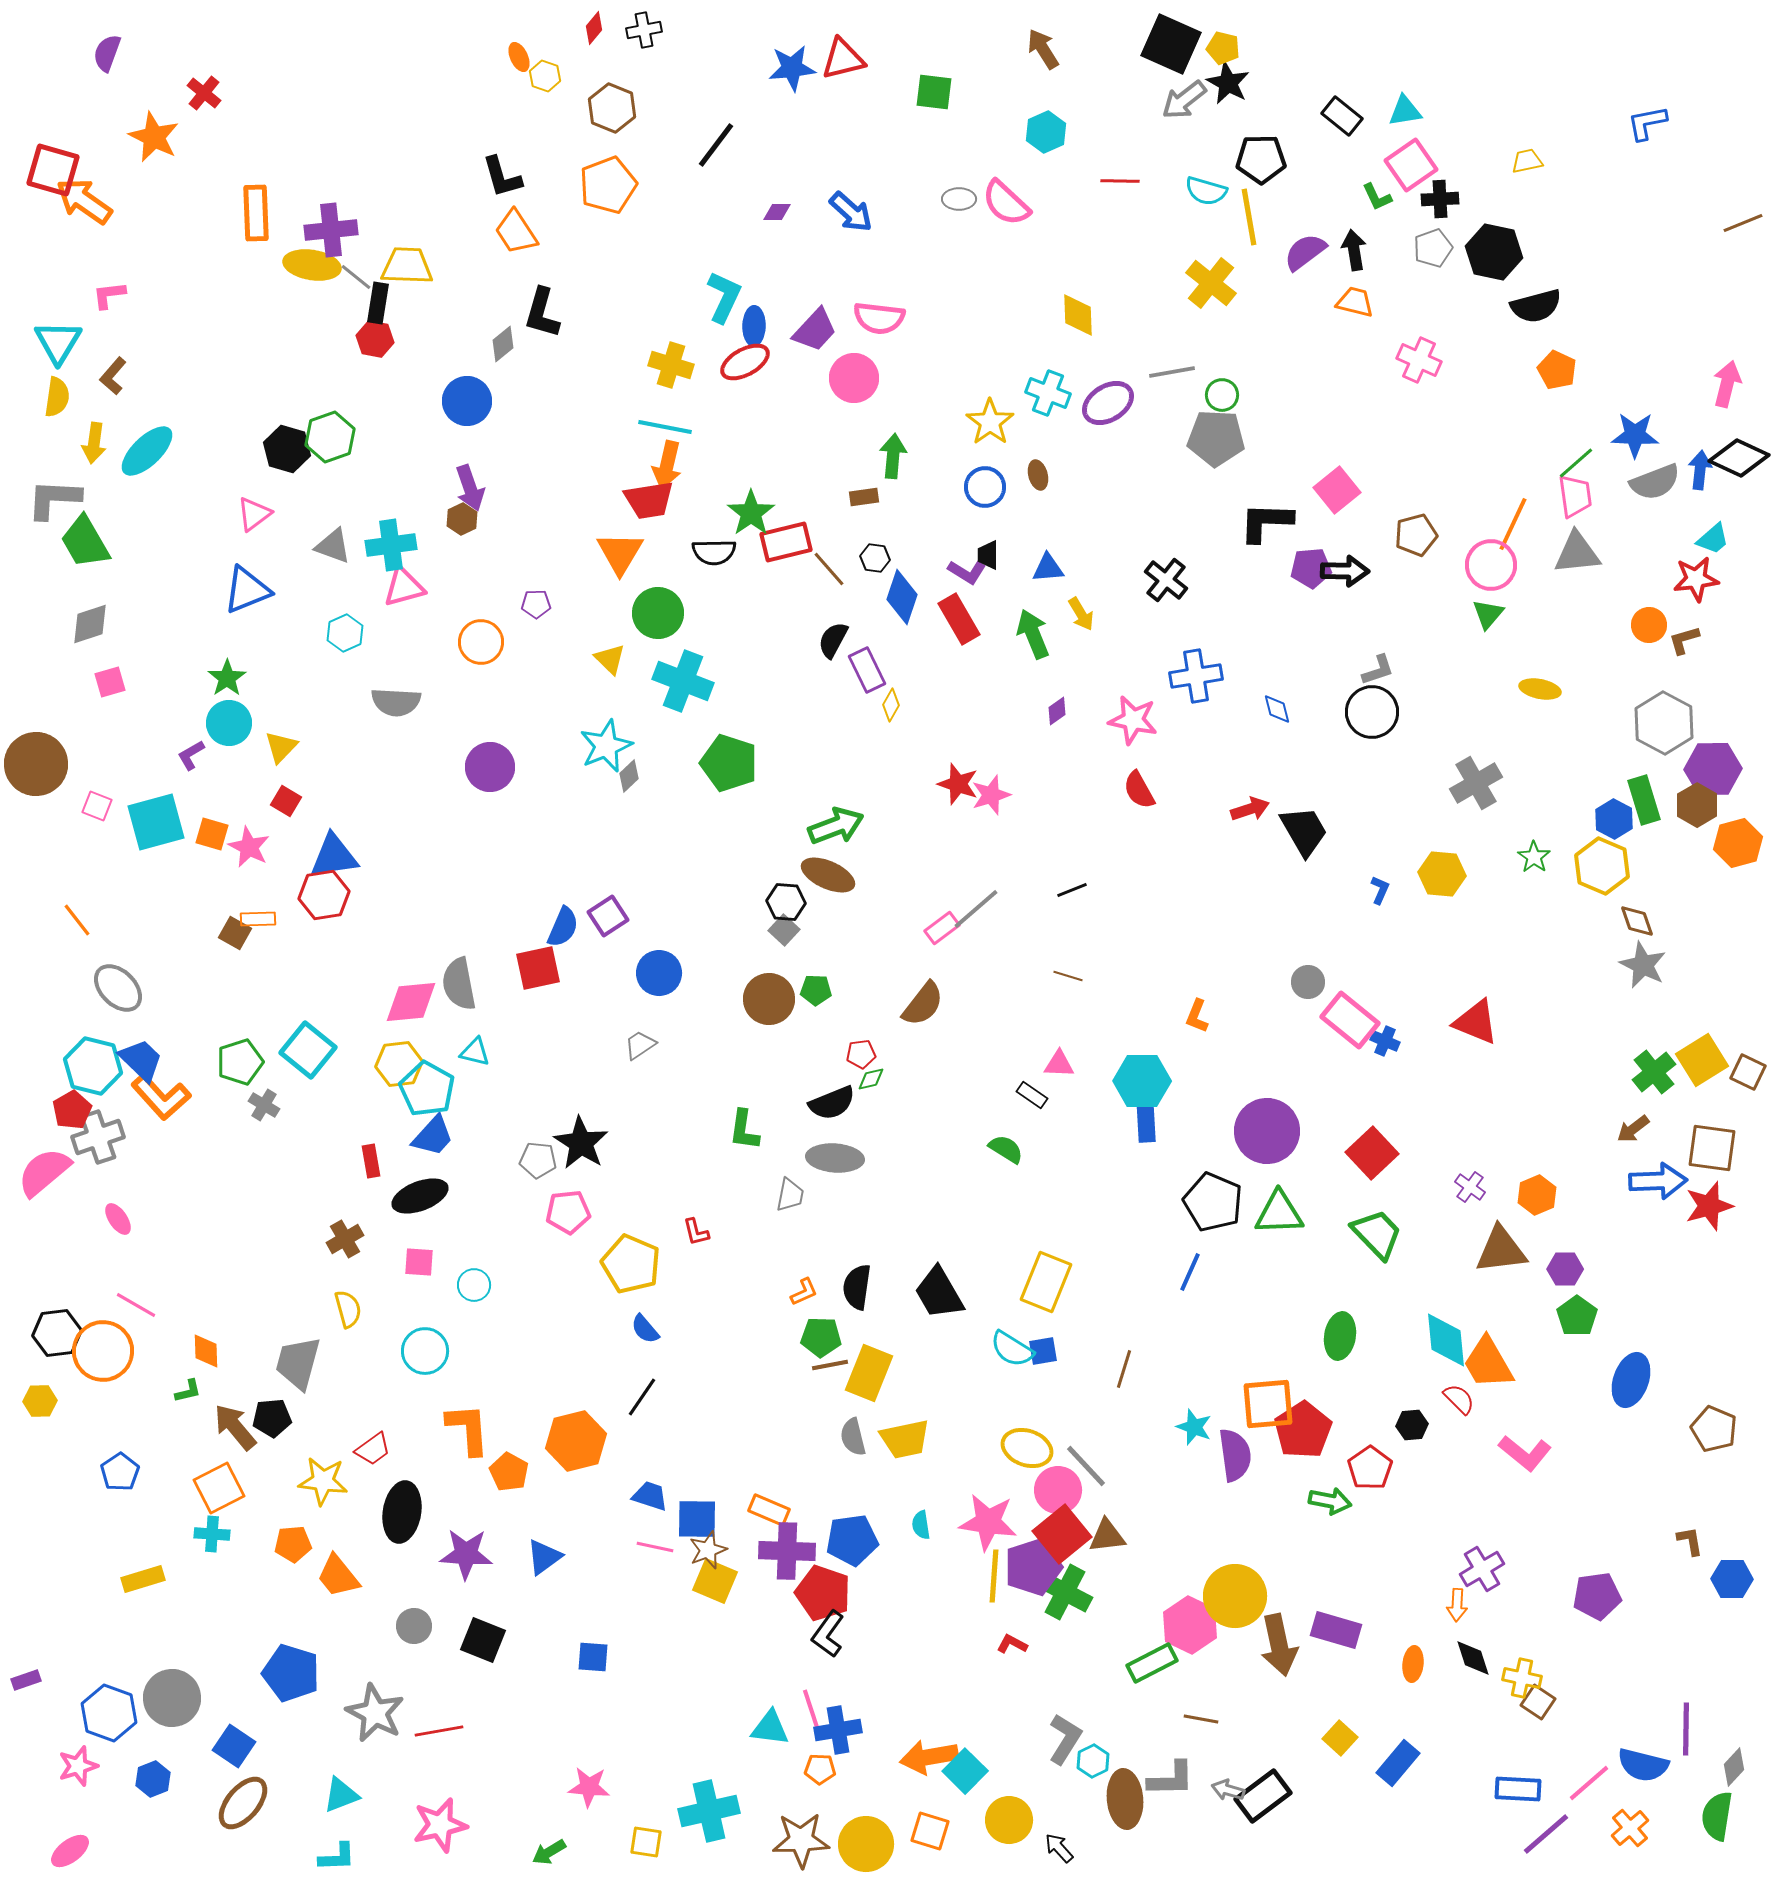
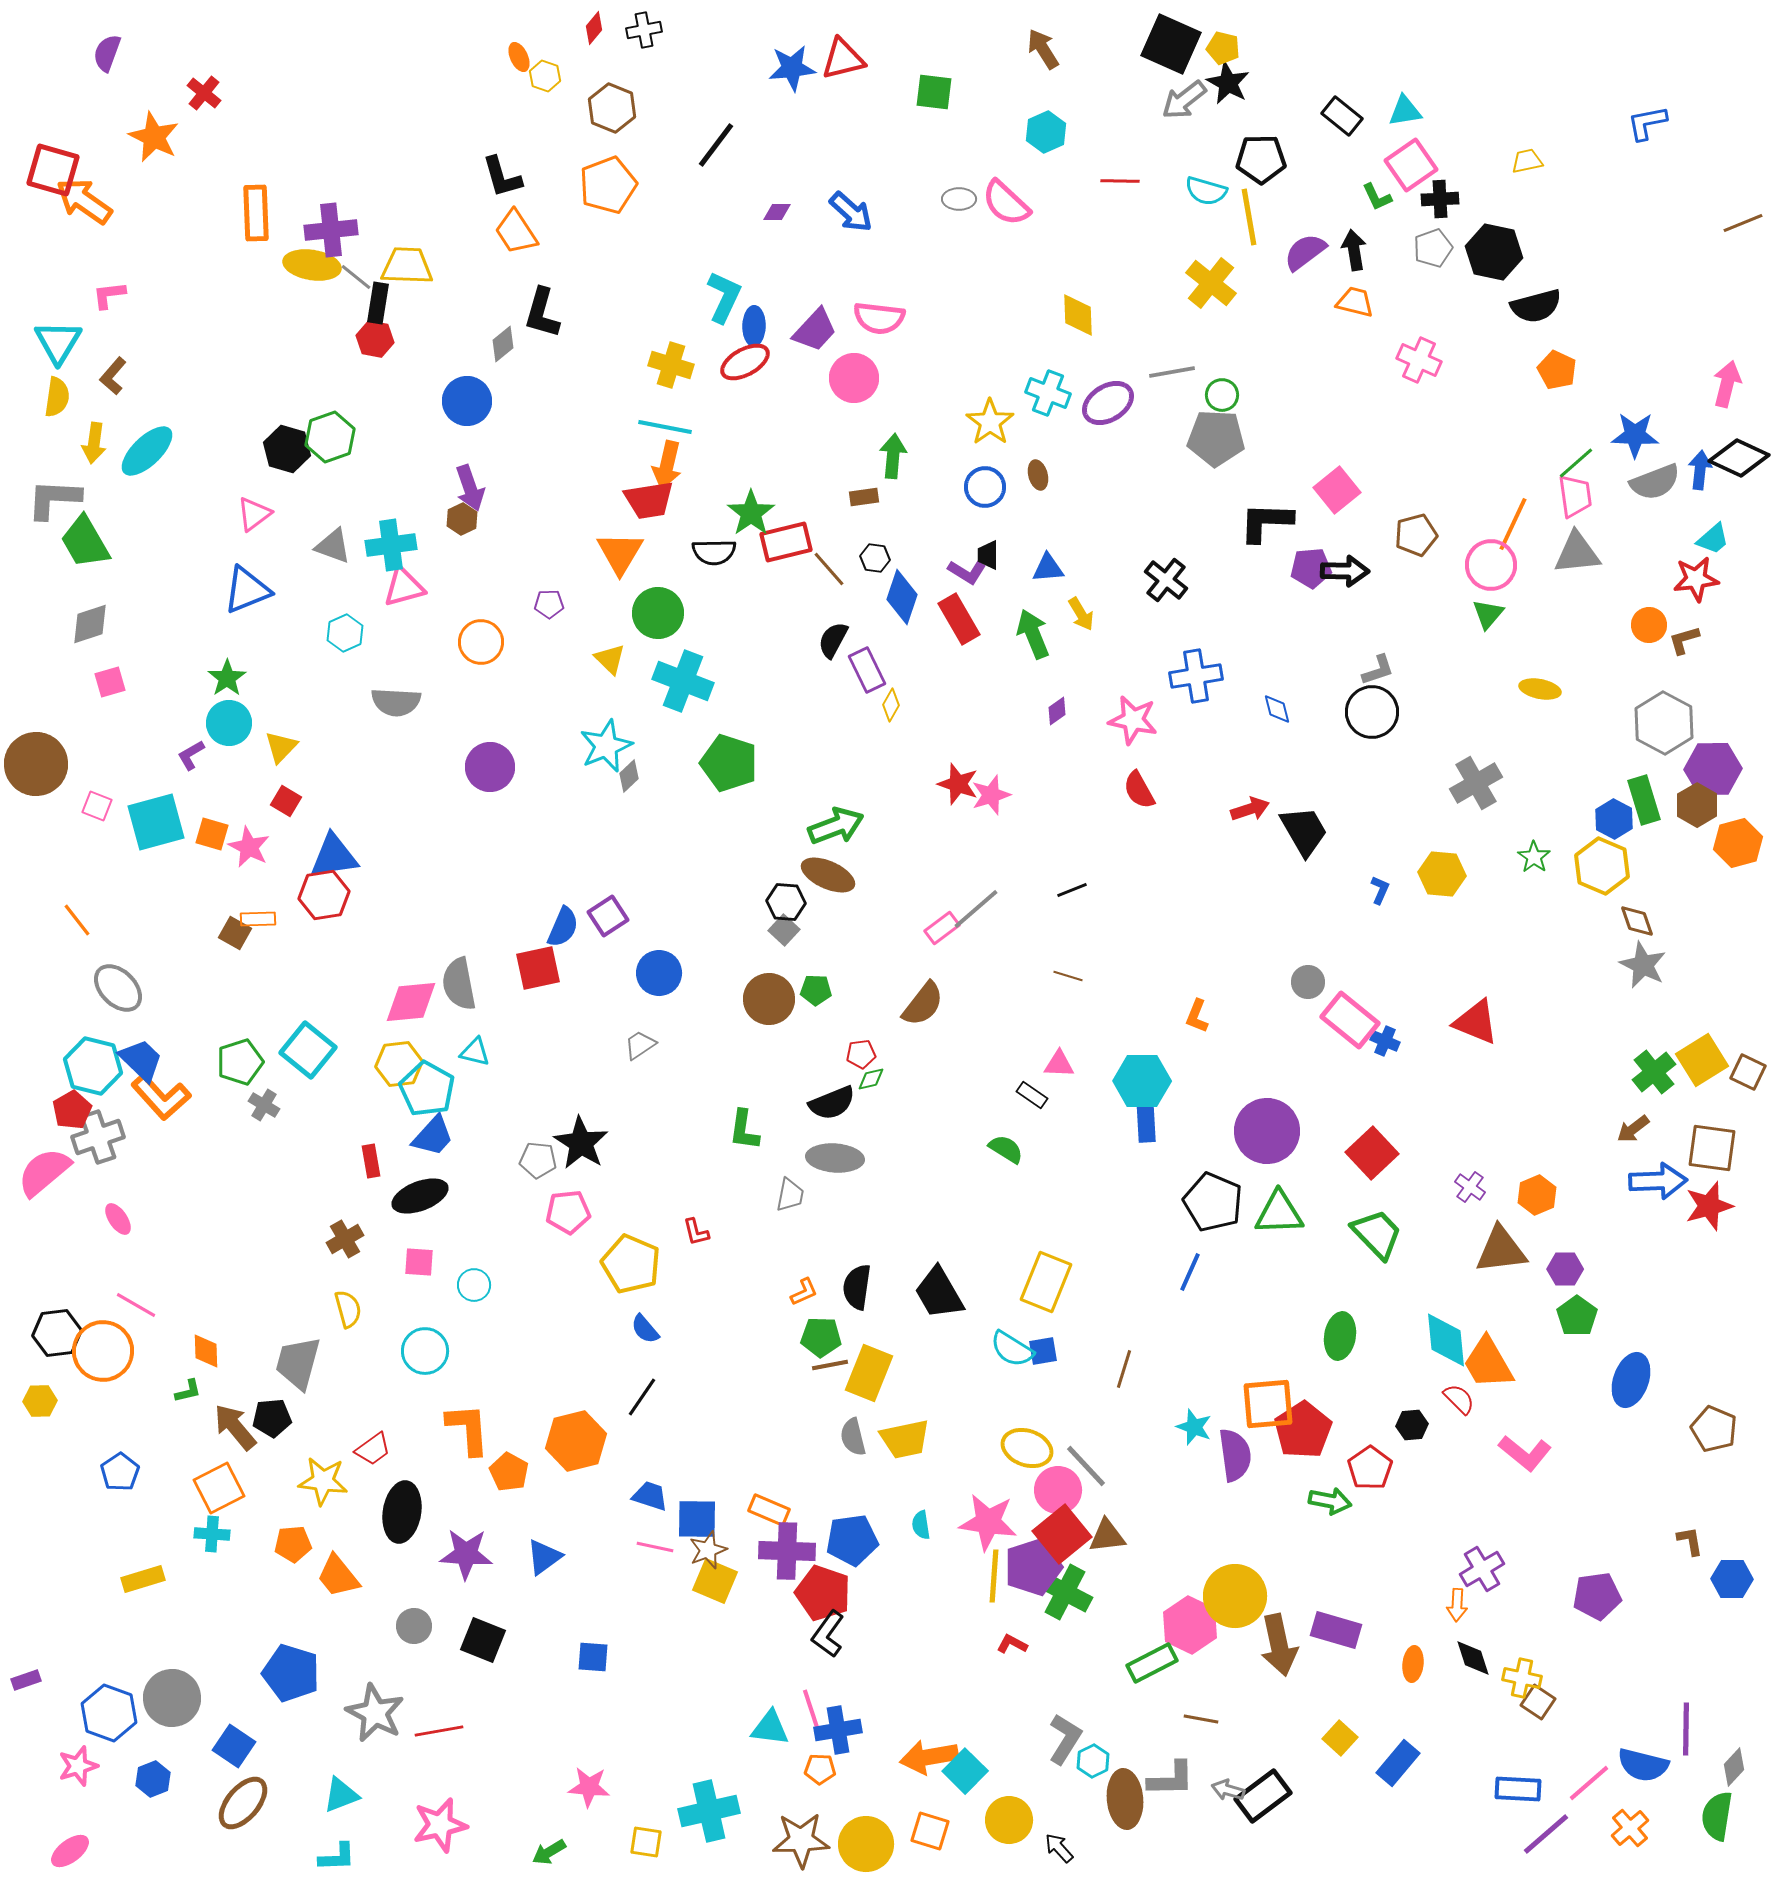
purple pentagon at (536, 604): moved 13 px right
